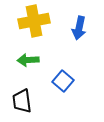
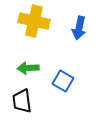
yellow cross: rotated 24 degrees clockwise
green arrow: moved 8 px down
blue square: rotated 10 degrees counterclockwise
